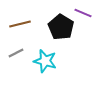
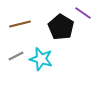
purple line: rotated 12 degrees clockwise
gray line: moved 3 px down
cyan star: moved 4 px left, 2 px up
